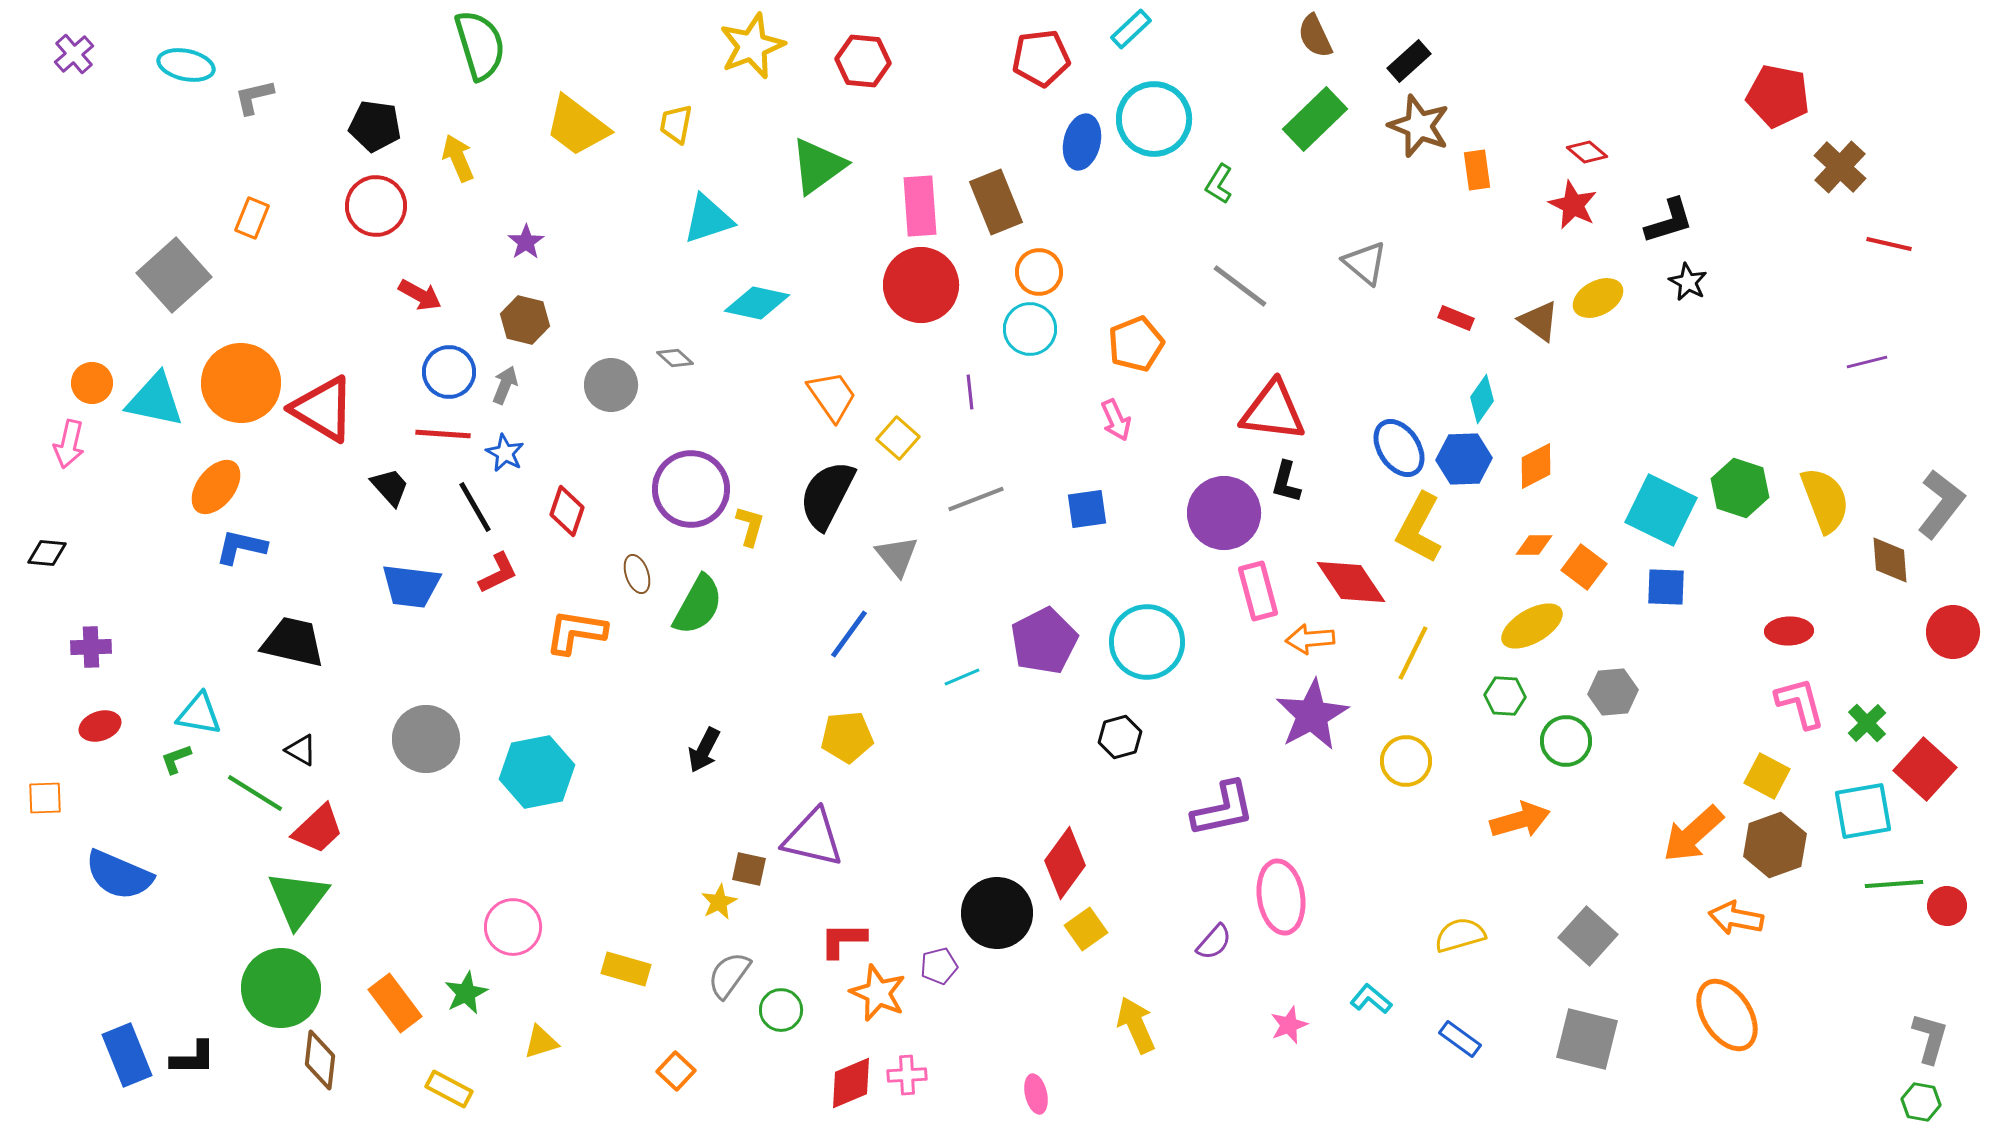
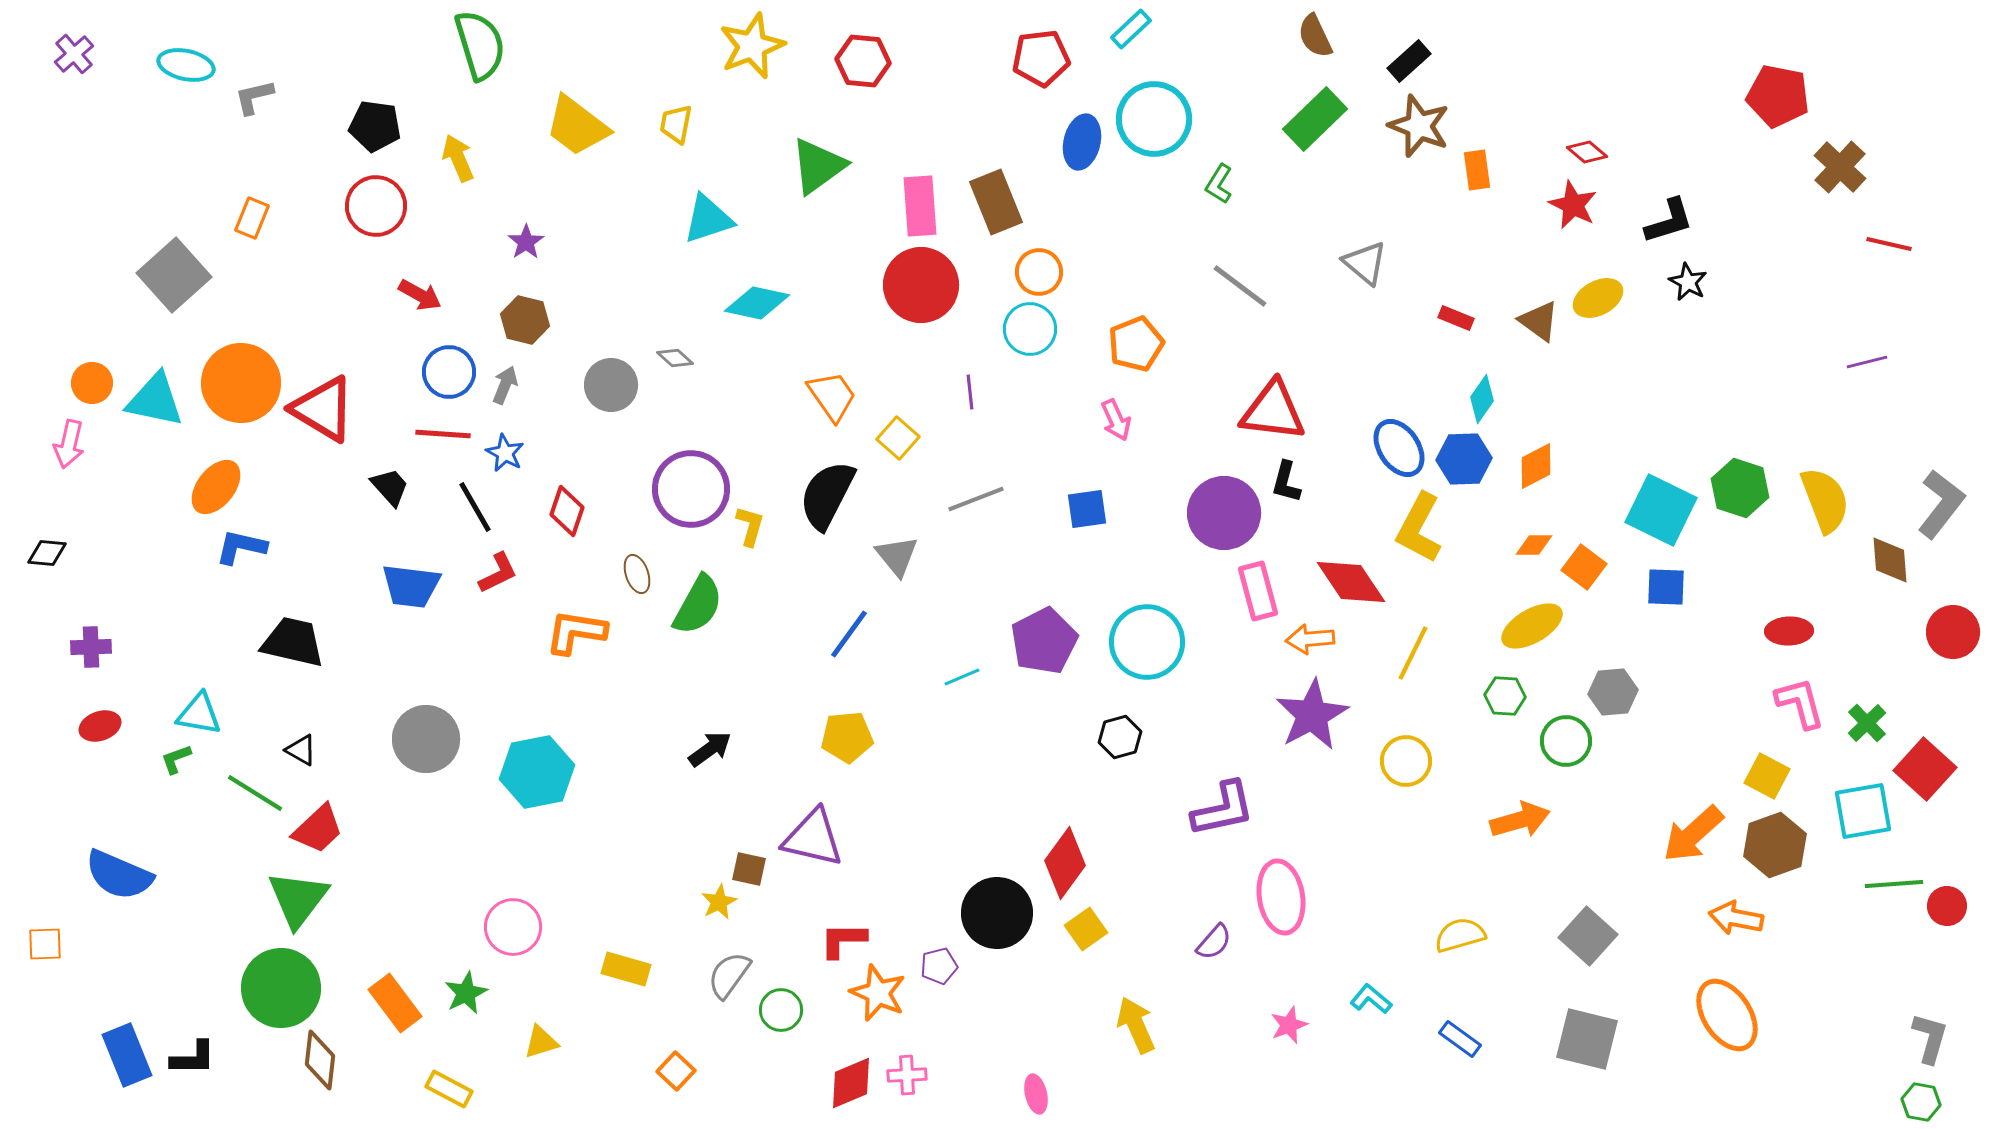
black arrow at (704, 750): moved 6 px right, 1 px up; rotated 153 degrees counterclockwise
orange square at (45, 798): moved 146 px down
